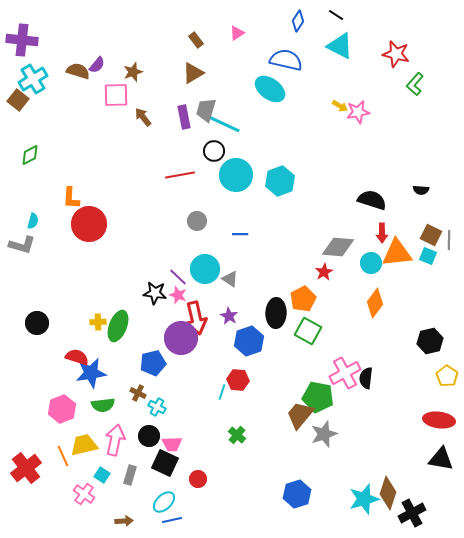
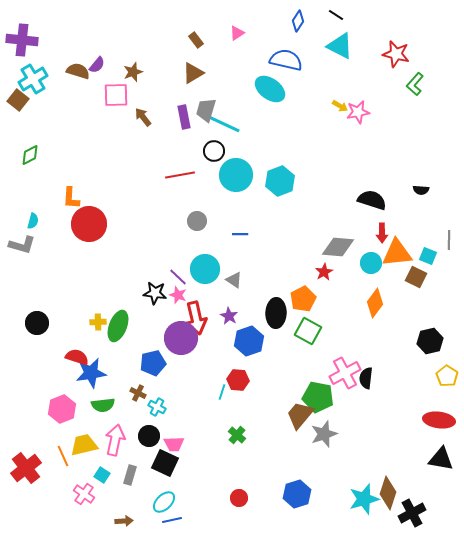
brown square at (431, 235): moved 15 px left, 42 px down
gray triangle at (230, 279): moved 4 px right, 1 px down
pink trapezoid at (172, 444): moved 2 px right
red circle at (198, 479): moved 41 px right, 19 px down
